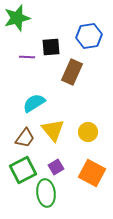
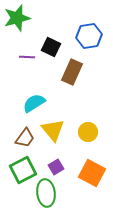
black square: rotated 30 degrees clockwise
